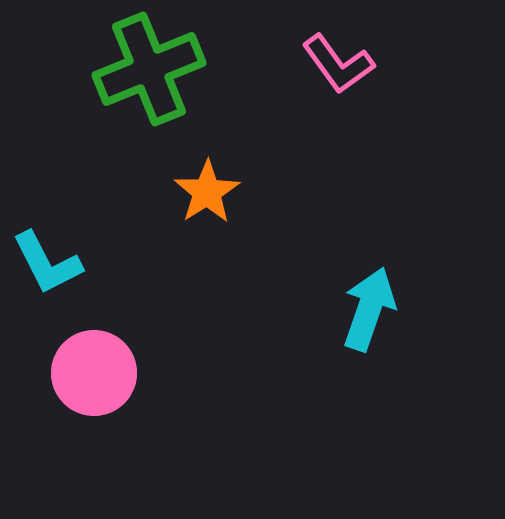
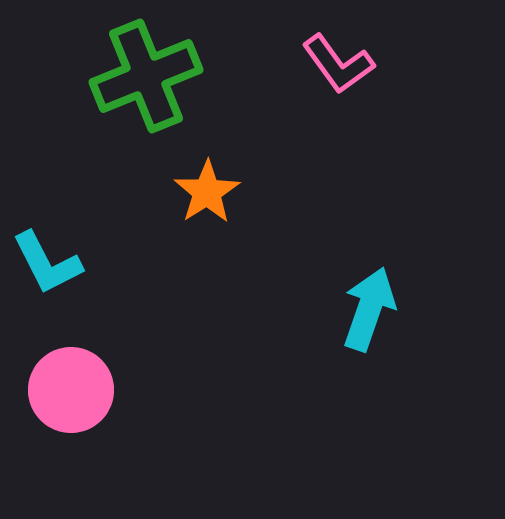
green cross: moved 3 px left, 7 px down
pink circle: moved 23 px left, 17 px down
